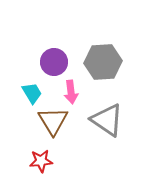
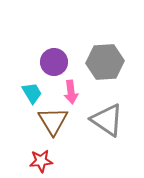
gray hexagon: moved 2 px right
